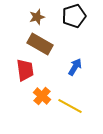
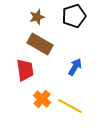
orange cross: moved 3 px down
